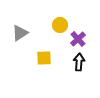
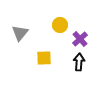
gray triangle: rotated 18 degrees counterclockwise
purple cross: moved 2 px right
